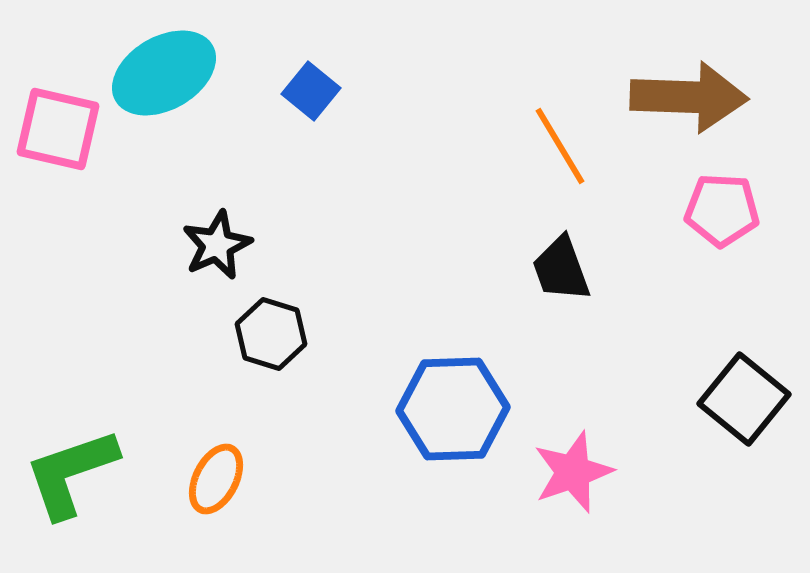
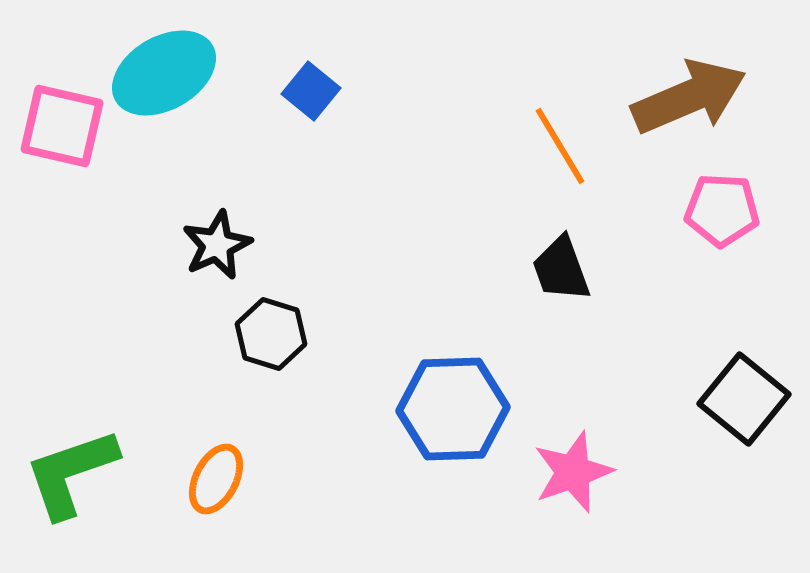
brown arrow: rotated 25 degrees counterclockwise
pink square: moved 4 px right, 3 px up
